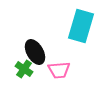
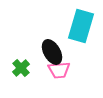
black ellipse: moved 17 px right
green cross: moved 3 px left, 1 px up; rotated 12 degrees clockwise
